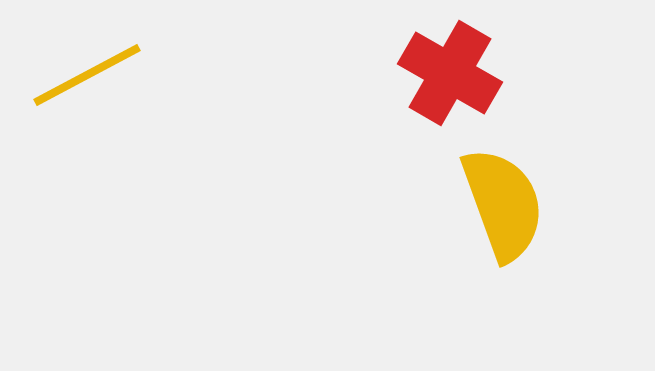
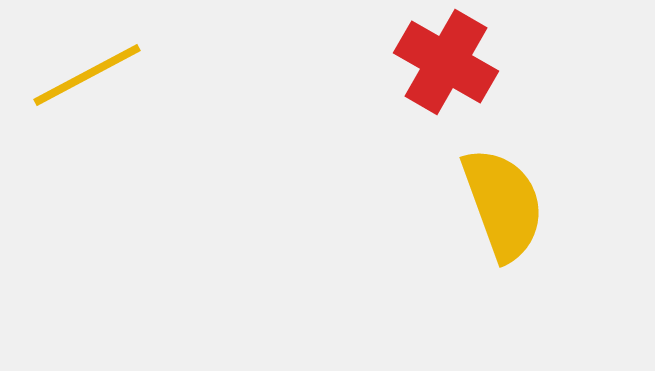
red cross: moved 4 px left, 11 px up
